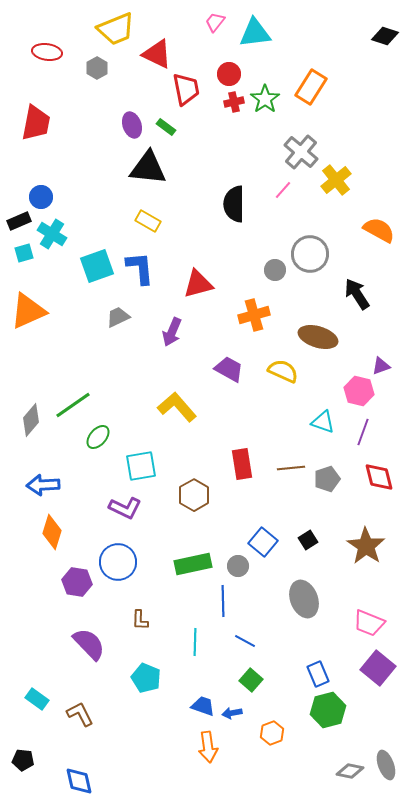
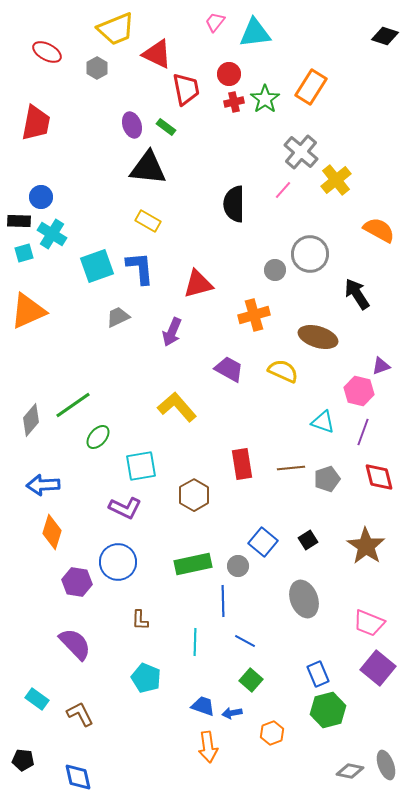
red ellipse at (47, 52): rotated 20 degrees clockwise
black rectangle at (19, 221): rotated 25 degrees clockwise
purple semicircle at (89, 644): moved 14 px left
blue diamond at (79, 781): moved 1 px left, 4 px up
